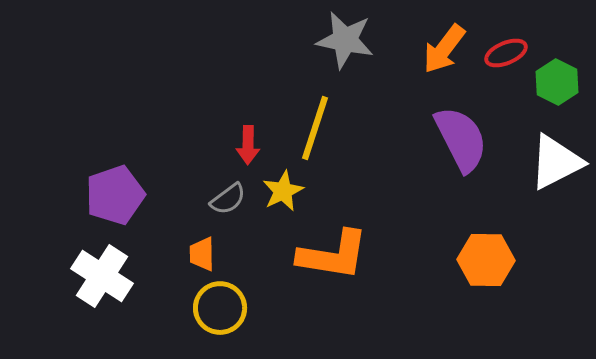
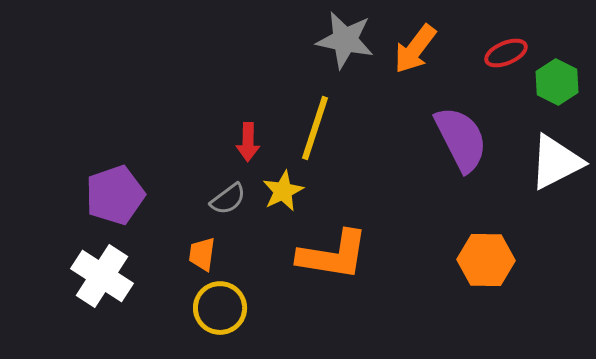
orange arrow: moved 29 px left
red arrow: moved 3 px up
orange trapezoid: rotated 9 degrees clockwise
